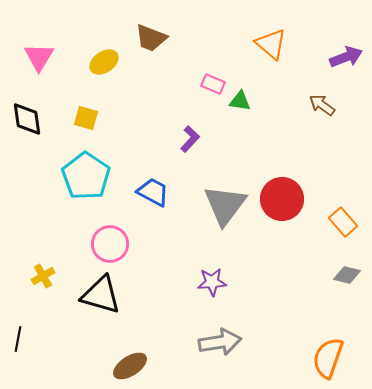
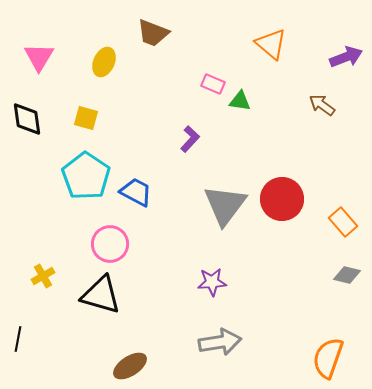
brown trapezoid: moved 2 px right, 5 px up
yellow ellipse: rotated 32 degrees counterclockwise
blue trapezoid: moved 17 px left
